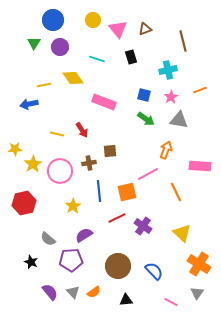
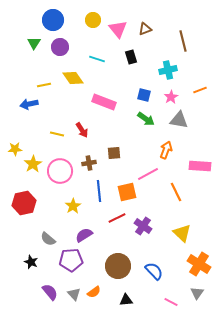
brown square at (110, 151): moved 4 px right, 2 px down
gray triangle at (73, 292): moved 1 px right, 2 px down
